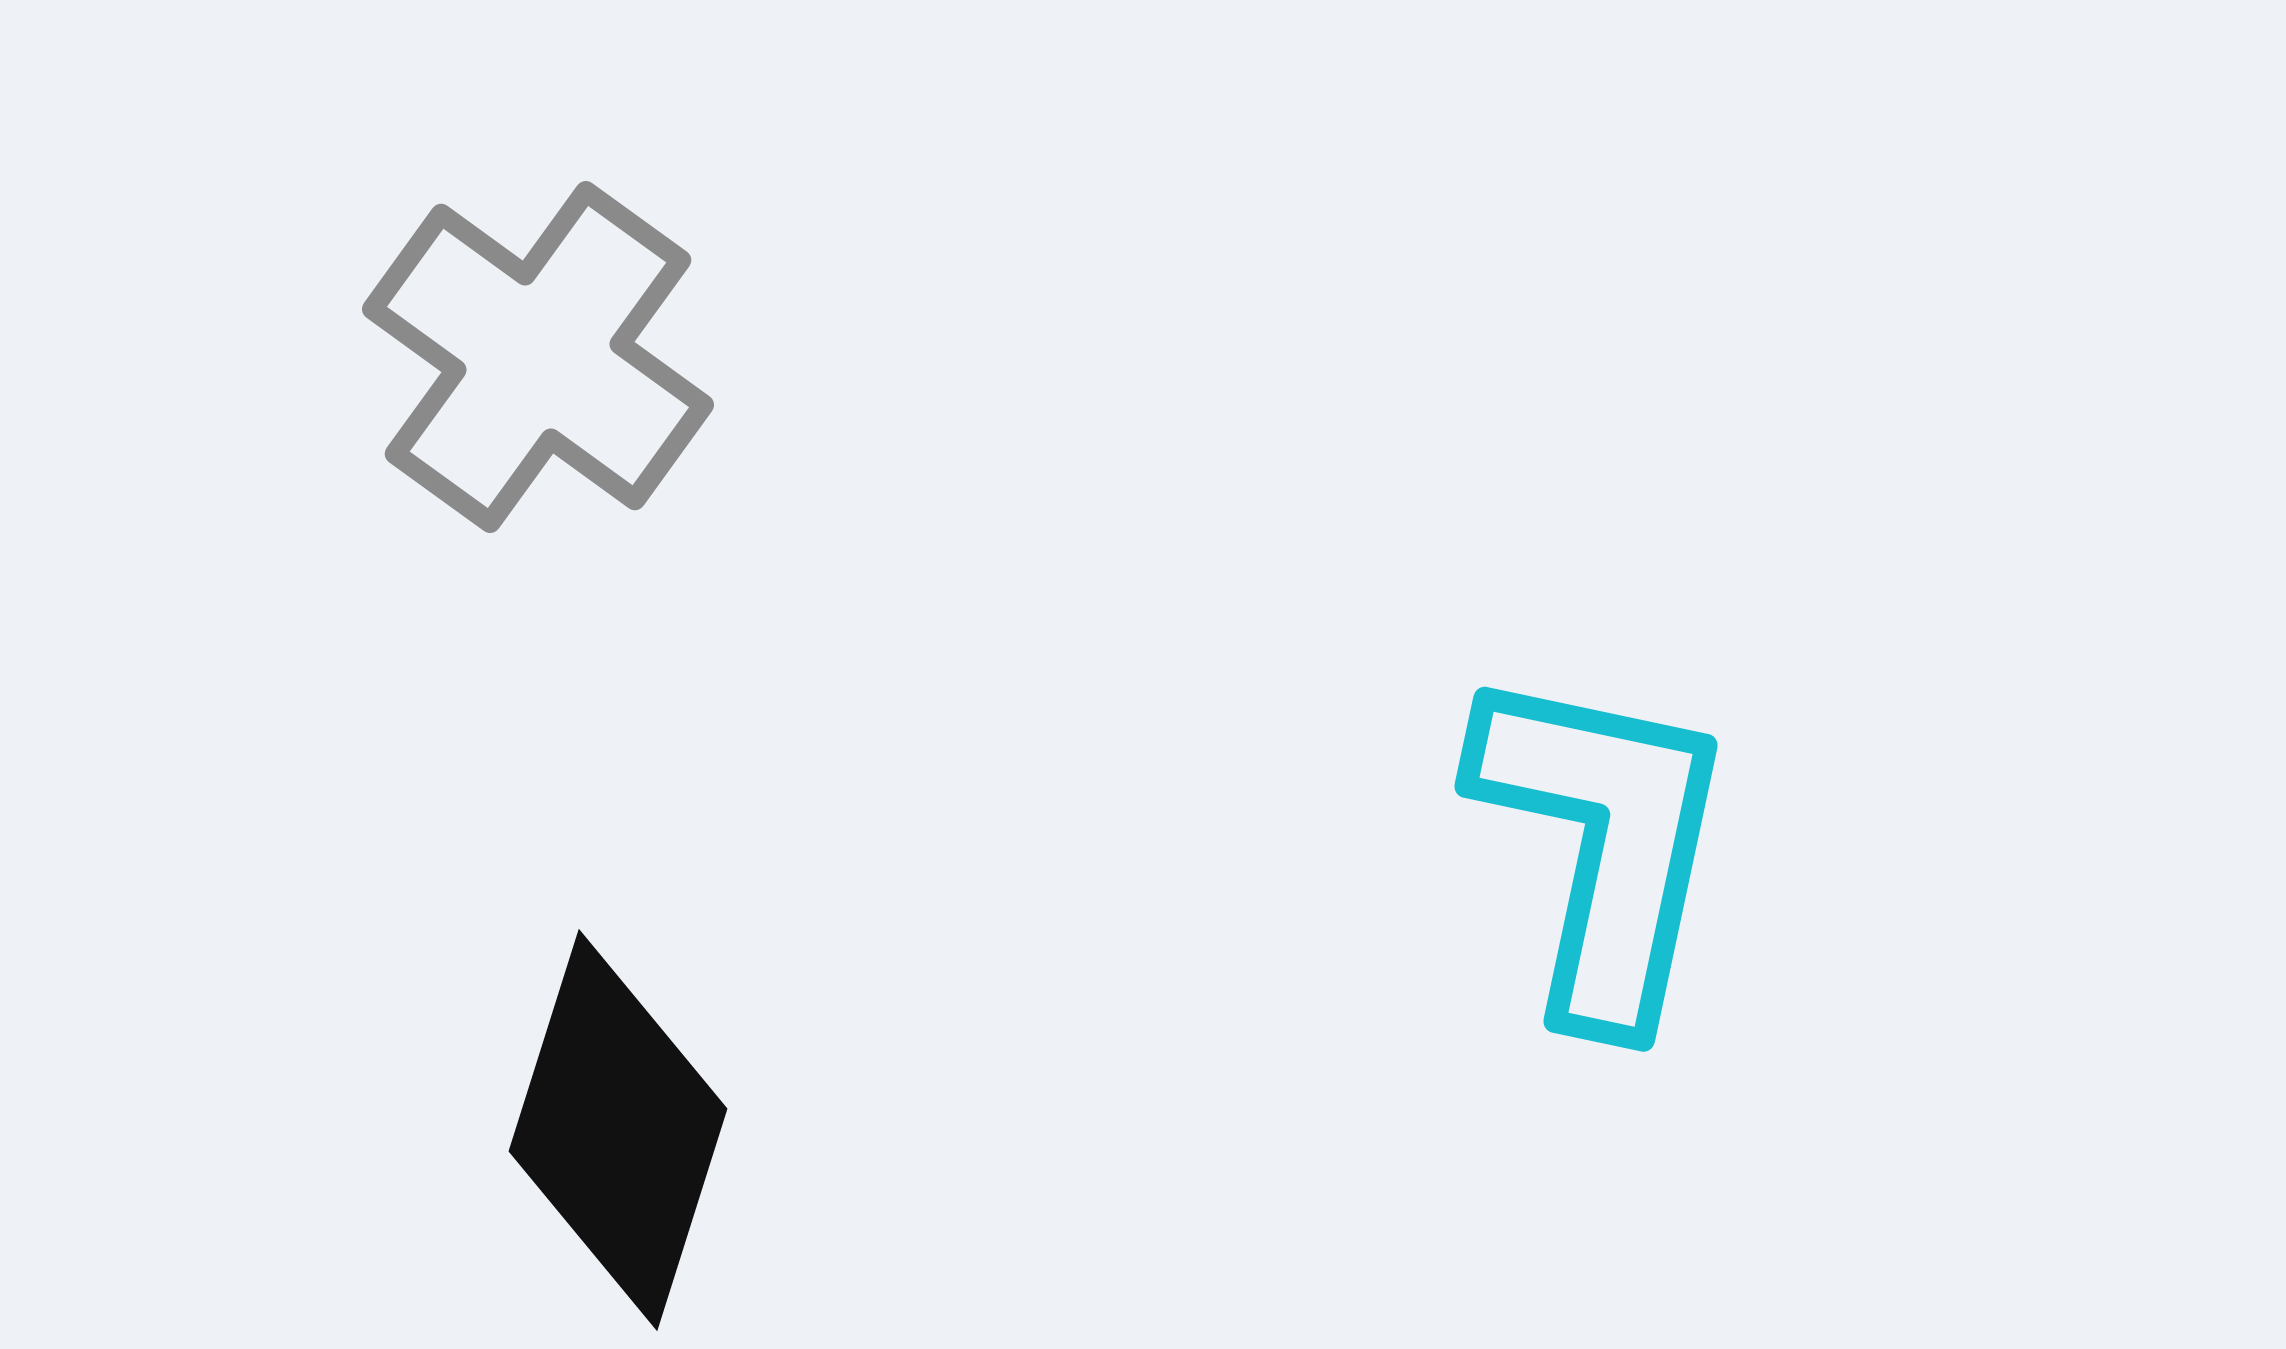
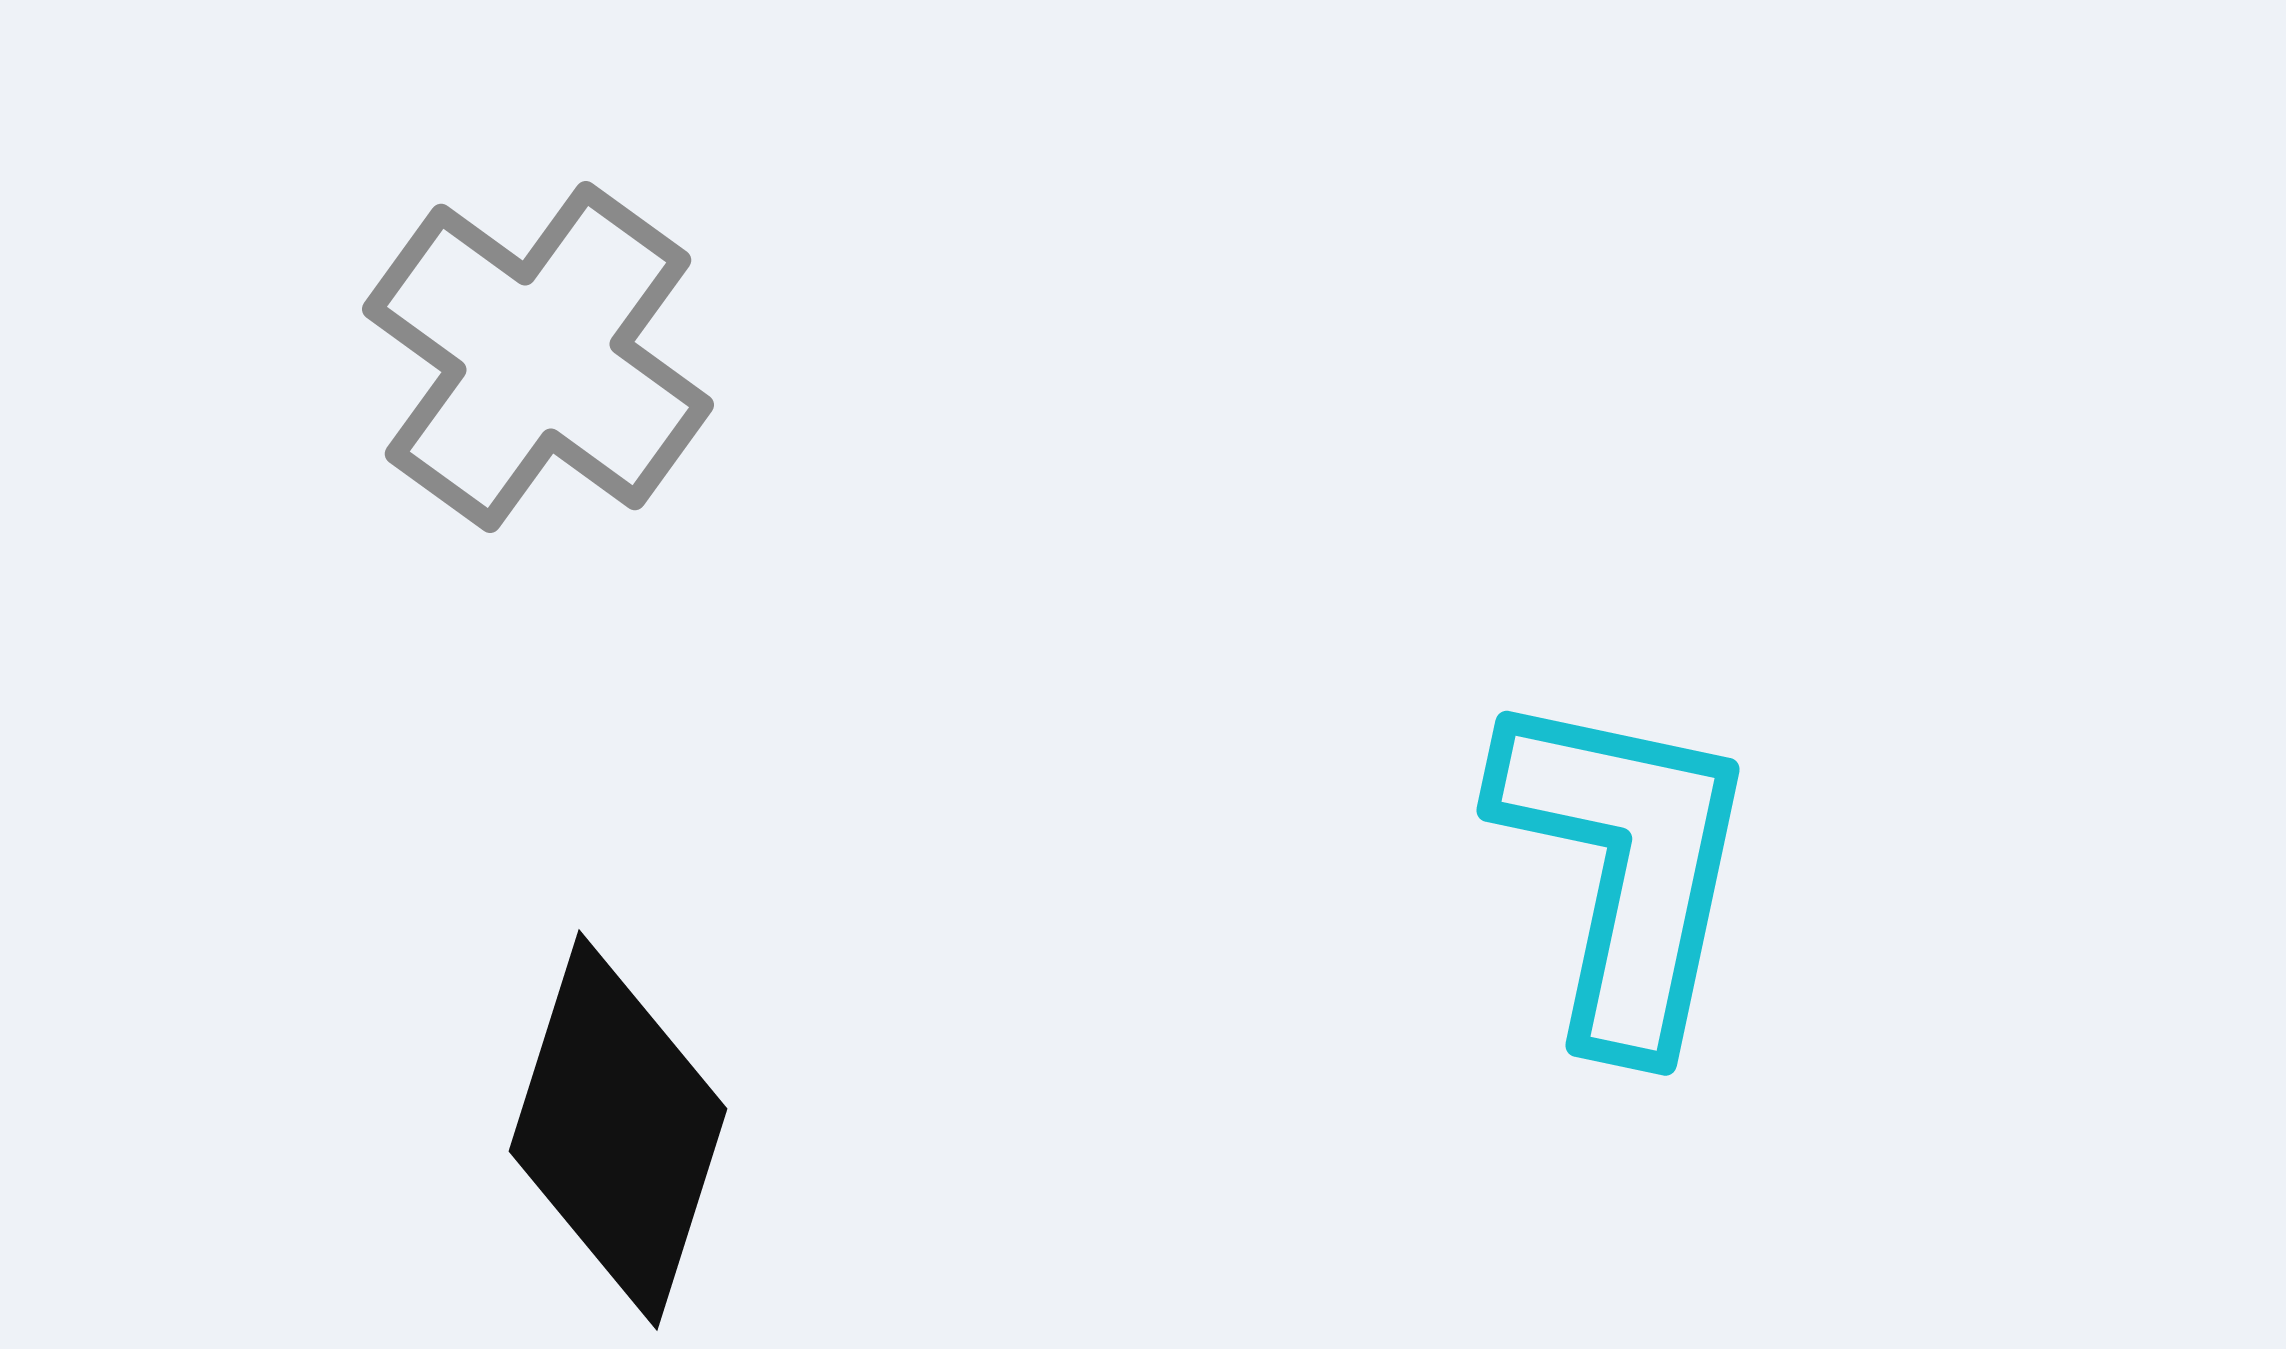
cyan L-shape: moved 22 px right, 24 px down
